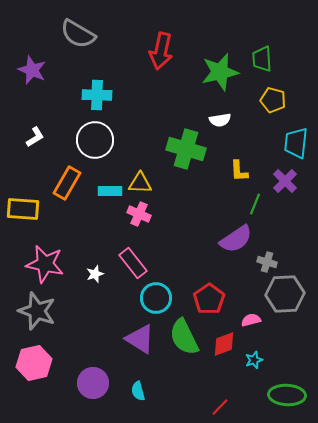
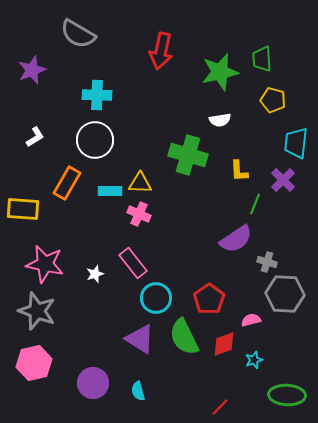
purple star: rotated 28 degrees clockwise
green cross: moved 2 px right, 6 px down
purple cross: moved 2 px left, 1 px up
gray hexagon: rotated 6 degrees clockwise
